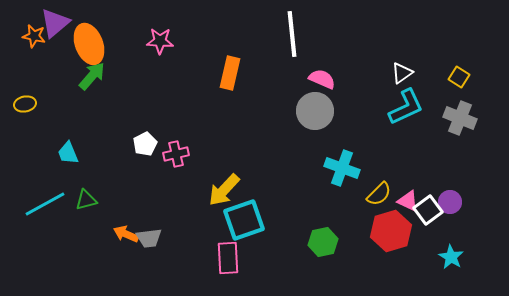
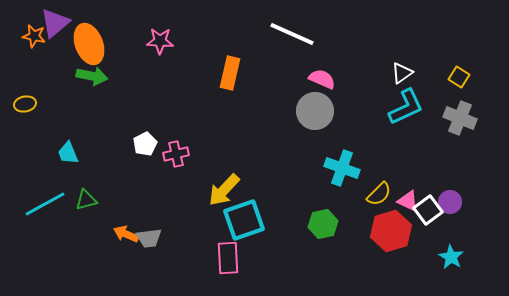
white line: rotated 60 degrees counterclockwise
green arrow: rotated 60 degrees clockwise
green hexagon: moved 18 px up
